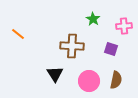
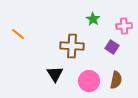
purple square: moved 1 px right, 2 px up; rotated 16 degrees clockwise
